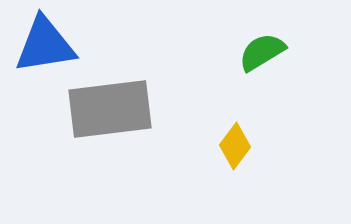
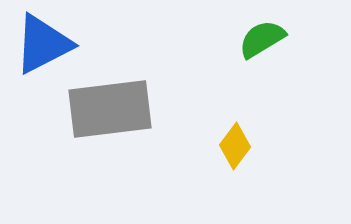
blue triangle: moved 2 px left, 1 px up; rotated 18 degrees counterclockwise
green semicircle: moved 13 px up
